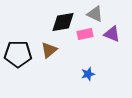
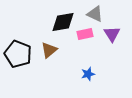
purple triangle: rotated 36 degrees clockwise
black pentagon: rotated 20 degrees clockwise
